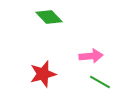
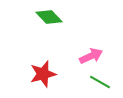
pink arrow: rotated 20 degrees counterclockwise
